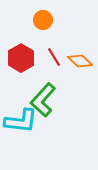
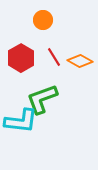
orange diamond: rotated 15 degrees counterclockwise
green L-shape: moved 1 px left, 1 px up; rotated 28 degrees clockwise
